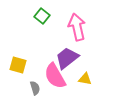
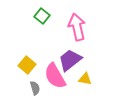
purple trapezoid: moved 3 px right, 2 px down
yellow square: moved 9 px right; rotated 24 degrees clockwise
